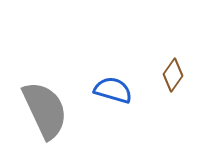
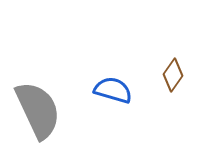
gray semicircle: moved 7 px left
